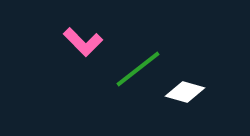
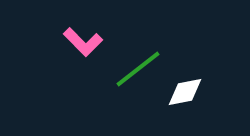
white diamond: rotated 27 degrees counterclockwise
